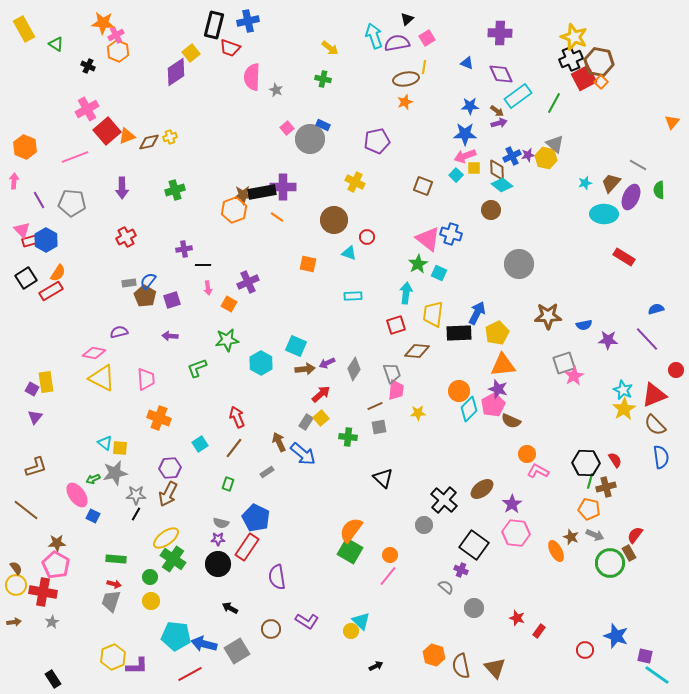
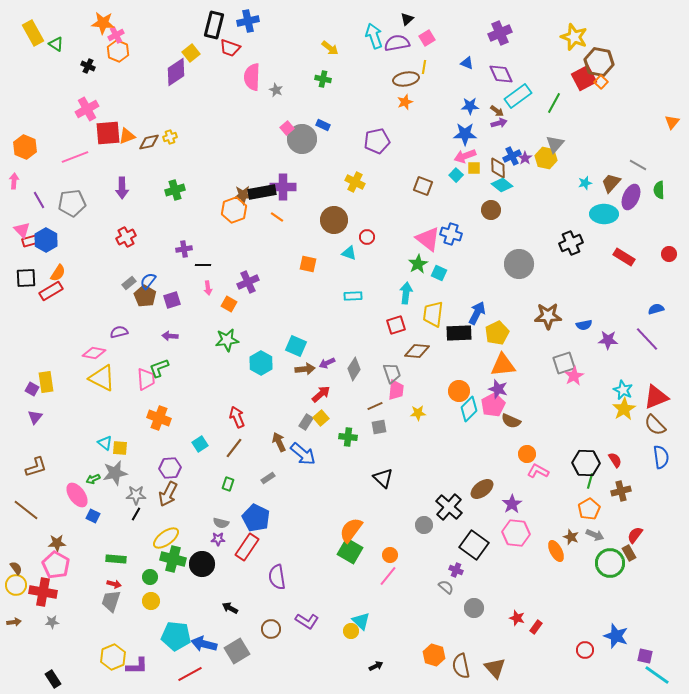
yellow rectangle at (24, 29): moved 9 px right, 4 px down
purple cross at (500, 33): rotated 25 degrees counterclockwise
black cross at (571, 59): moved 184 px down
red square at (107, 131): moved 1 px right, 2 px down; rotated 36 degrees clockwise
gray circle at (310, 139): moved 8 px left
gray triangle at (555, 144): rotated 30 degrees clockwise
purple star at (528, 155): moved 3 px left, 3 px down; rotated 24 degrees counterclockwise
brown diamond at (497, 170): moved 1 px right, 2 px up
gray pentagon at (72, 203): rotated 12 degrees counterclockwise
black square at (26, 278): rotated 30 degrees clockwise
gray rectangle at (129, 283): rotated 32 degrees counterclockwise
green L-shape at (197, 368): moved 38 px left
red circle at (676, 370): moved 7 px left, 116 px up
red triangle at (654, 395): moved 2 px right, 2 px down
gray rectangle at (267, 472): moved 1 px right, 6 px down
brown cross at (606, 487): moved 15 px right, 4 px down
black cross at (444, 500): moved 5 px right, 7 px down
orange pentagon at (589, 509): rotated 30 degrees clockwise
green cross at (173, 559): rotated 20 degrees counterclockwise
black circle at (218, 564): moved 16 px left
purple cross at (461, 570): moved 5 px left
gray star at (52, 622): rotated 24 degrees clockwise
red rectangle at (539, 631): moved 3 px left, 4 px up
